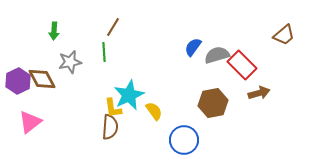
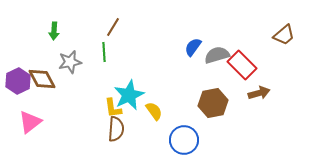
brown semicircle: moved 6 px right, 2 px down
